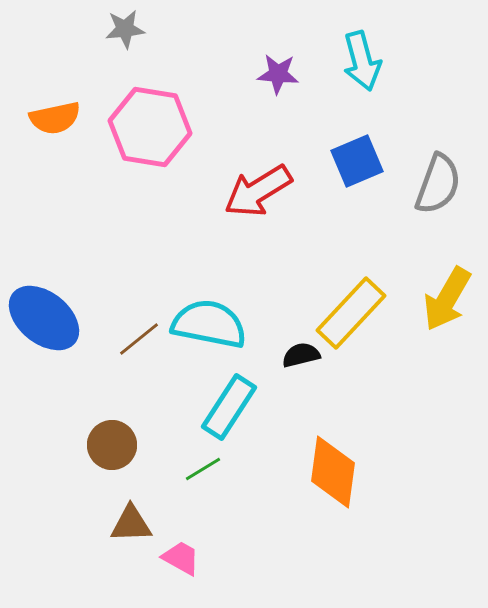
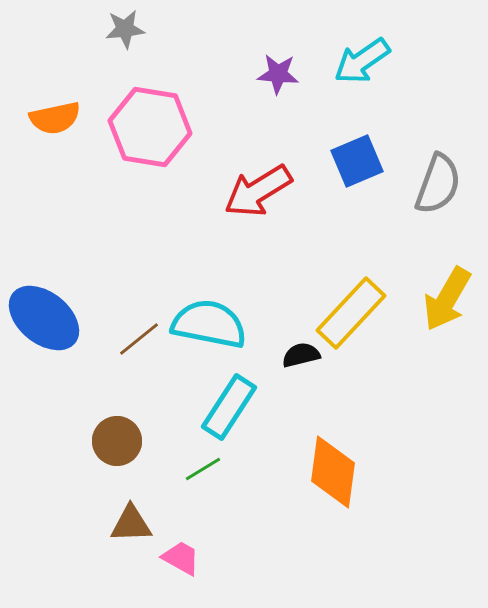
cyan arrow: rotated 70 degrees clockwise
brown circle: moved 5 px right, 4 px up
